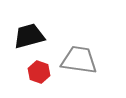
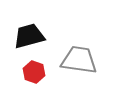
red hexagon: moved 5 px left
